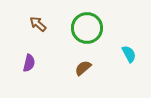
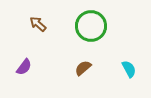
green circle: moved 4 px right, 2 px up
cyan semicircle: moved 15 px down
purple semicircle: moved 5 px left, 4 px down; rotated 24 degrees clockwise
